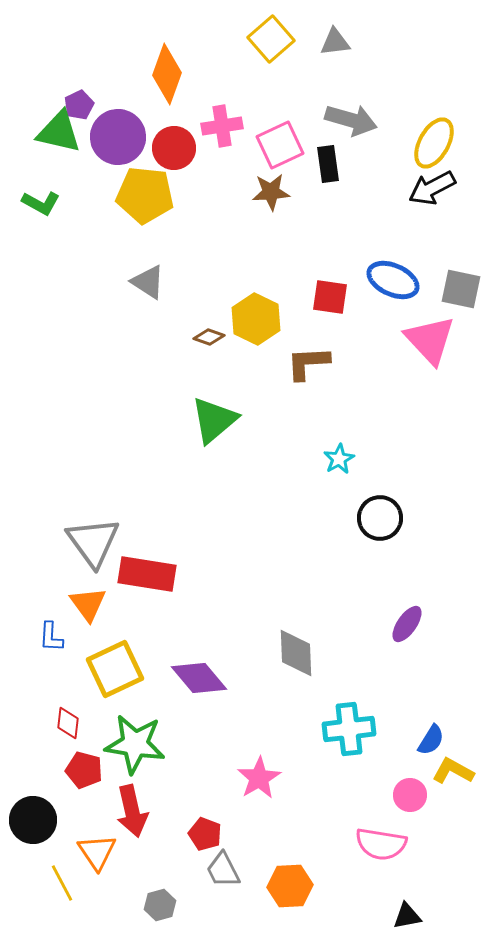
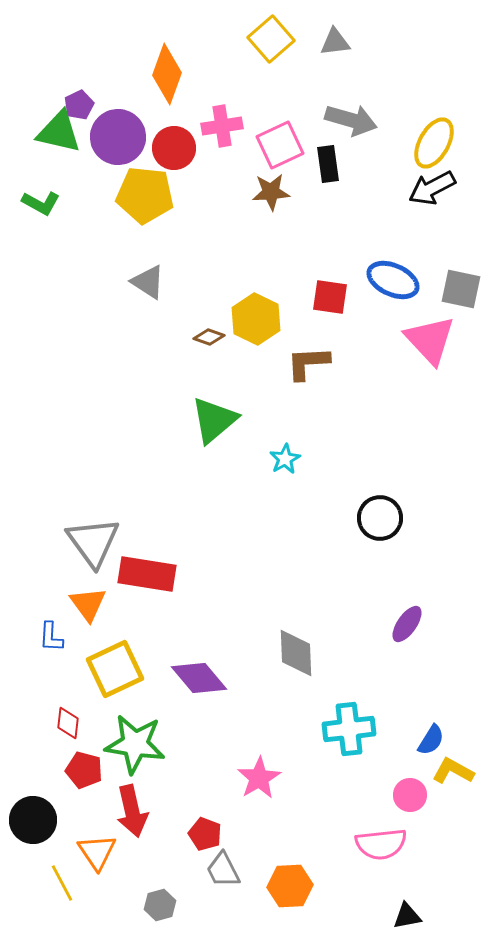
cyan star at (339, 459): moved 54 px left
pink semicircle at (381, 844): rotated 15 degrees counterclockwise
